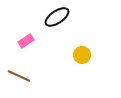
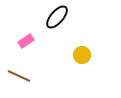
black ellipse: rotated 15 degrees counterclockwise
